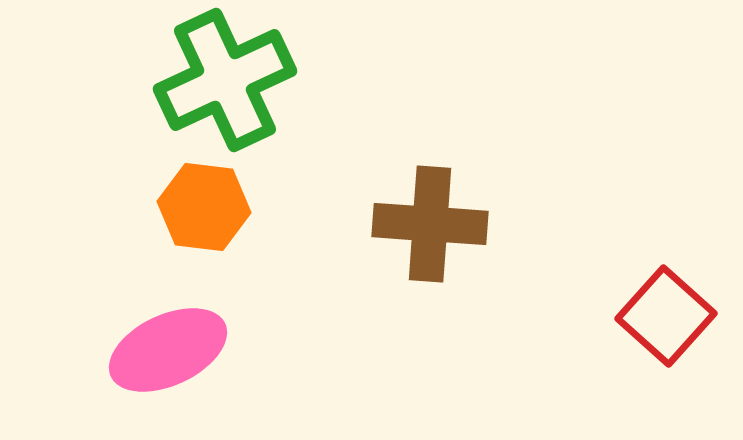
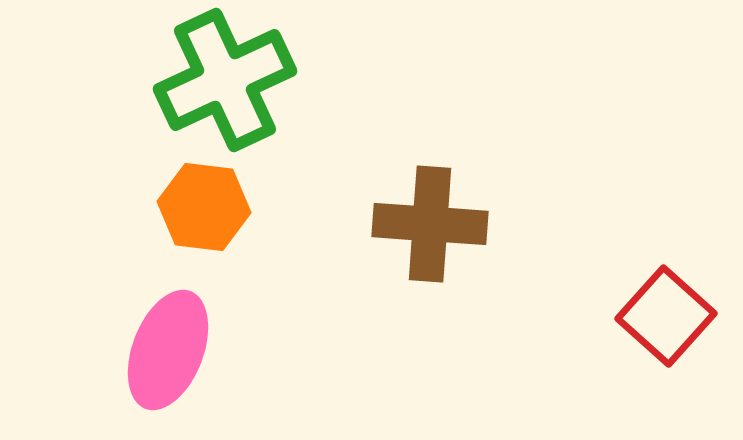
pink ellipse: rotated 44 degrees counterclockwise
